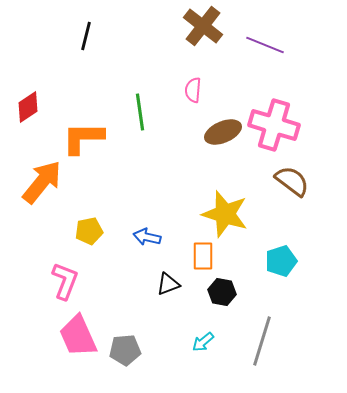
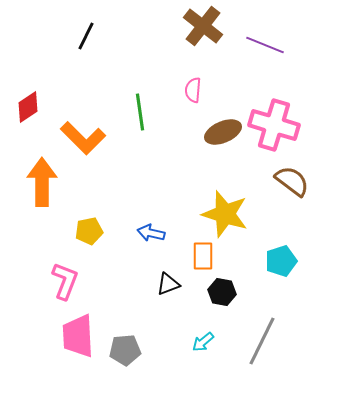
black line: rotated 12 degrees clockwise
orange L-shape: rotated 135 degrees counterclockwise
orange arrow: rotated 39 degrees counterclockwise
blue arrow: moved 4 px right, 4 px up
pink trapezoid: rotated 21 degrees clockwise
gray line: rotated 9 degrees clockwise
